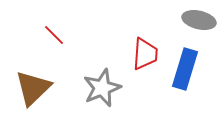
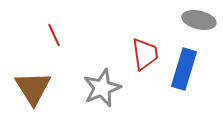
red line: rotated 20 degrees clockwise
red trapezoid: rotated 12 degrees counterclockwise
blue rectangle: moved 1 px left
brown triangle: rotated 18 degrees counterclockwise
